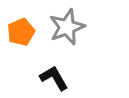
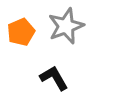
gray star: moved 1 px left, 1 px up
